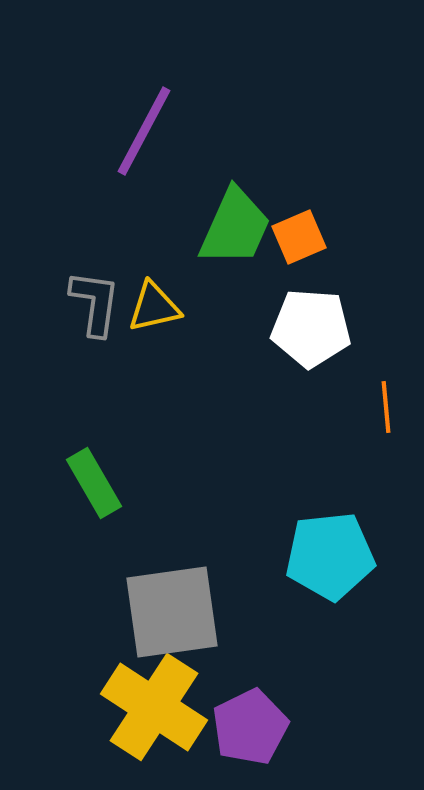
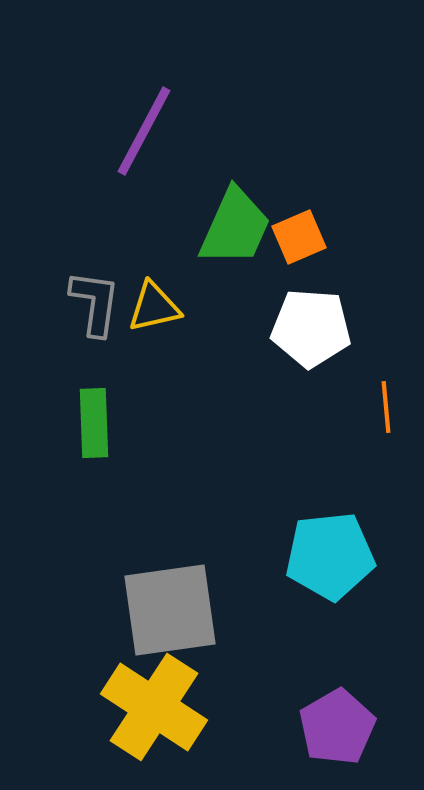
green rectangle: moved 60 px up; rotated 28 degrees clockwise
gray square: moved 2 px left, 2 px up
purple pentagon: moved 87 px right; rotated 4 degrees counterclockwise
